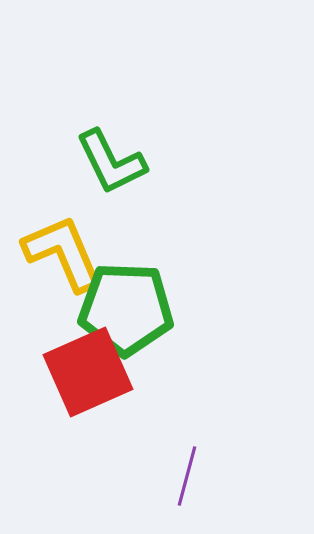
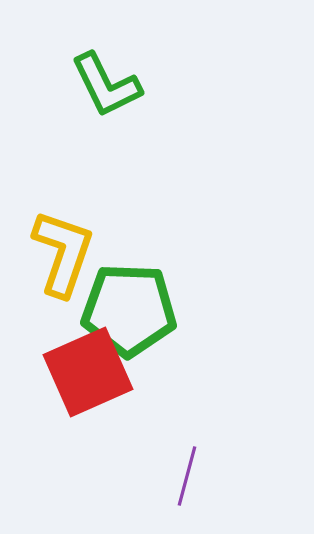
green L-shape: moved 5 px left, 77 px up
yellow L-shape: rotated 42 degrees clockwise
green pentagon: moved 3 px right, 1 px down
